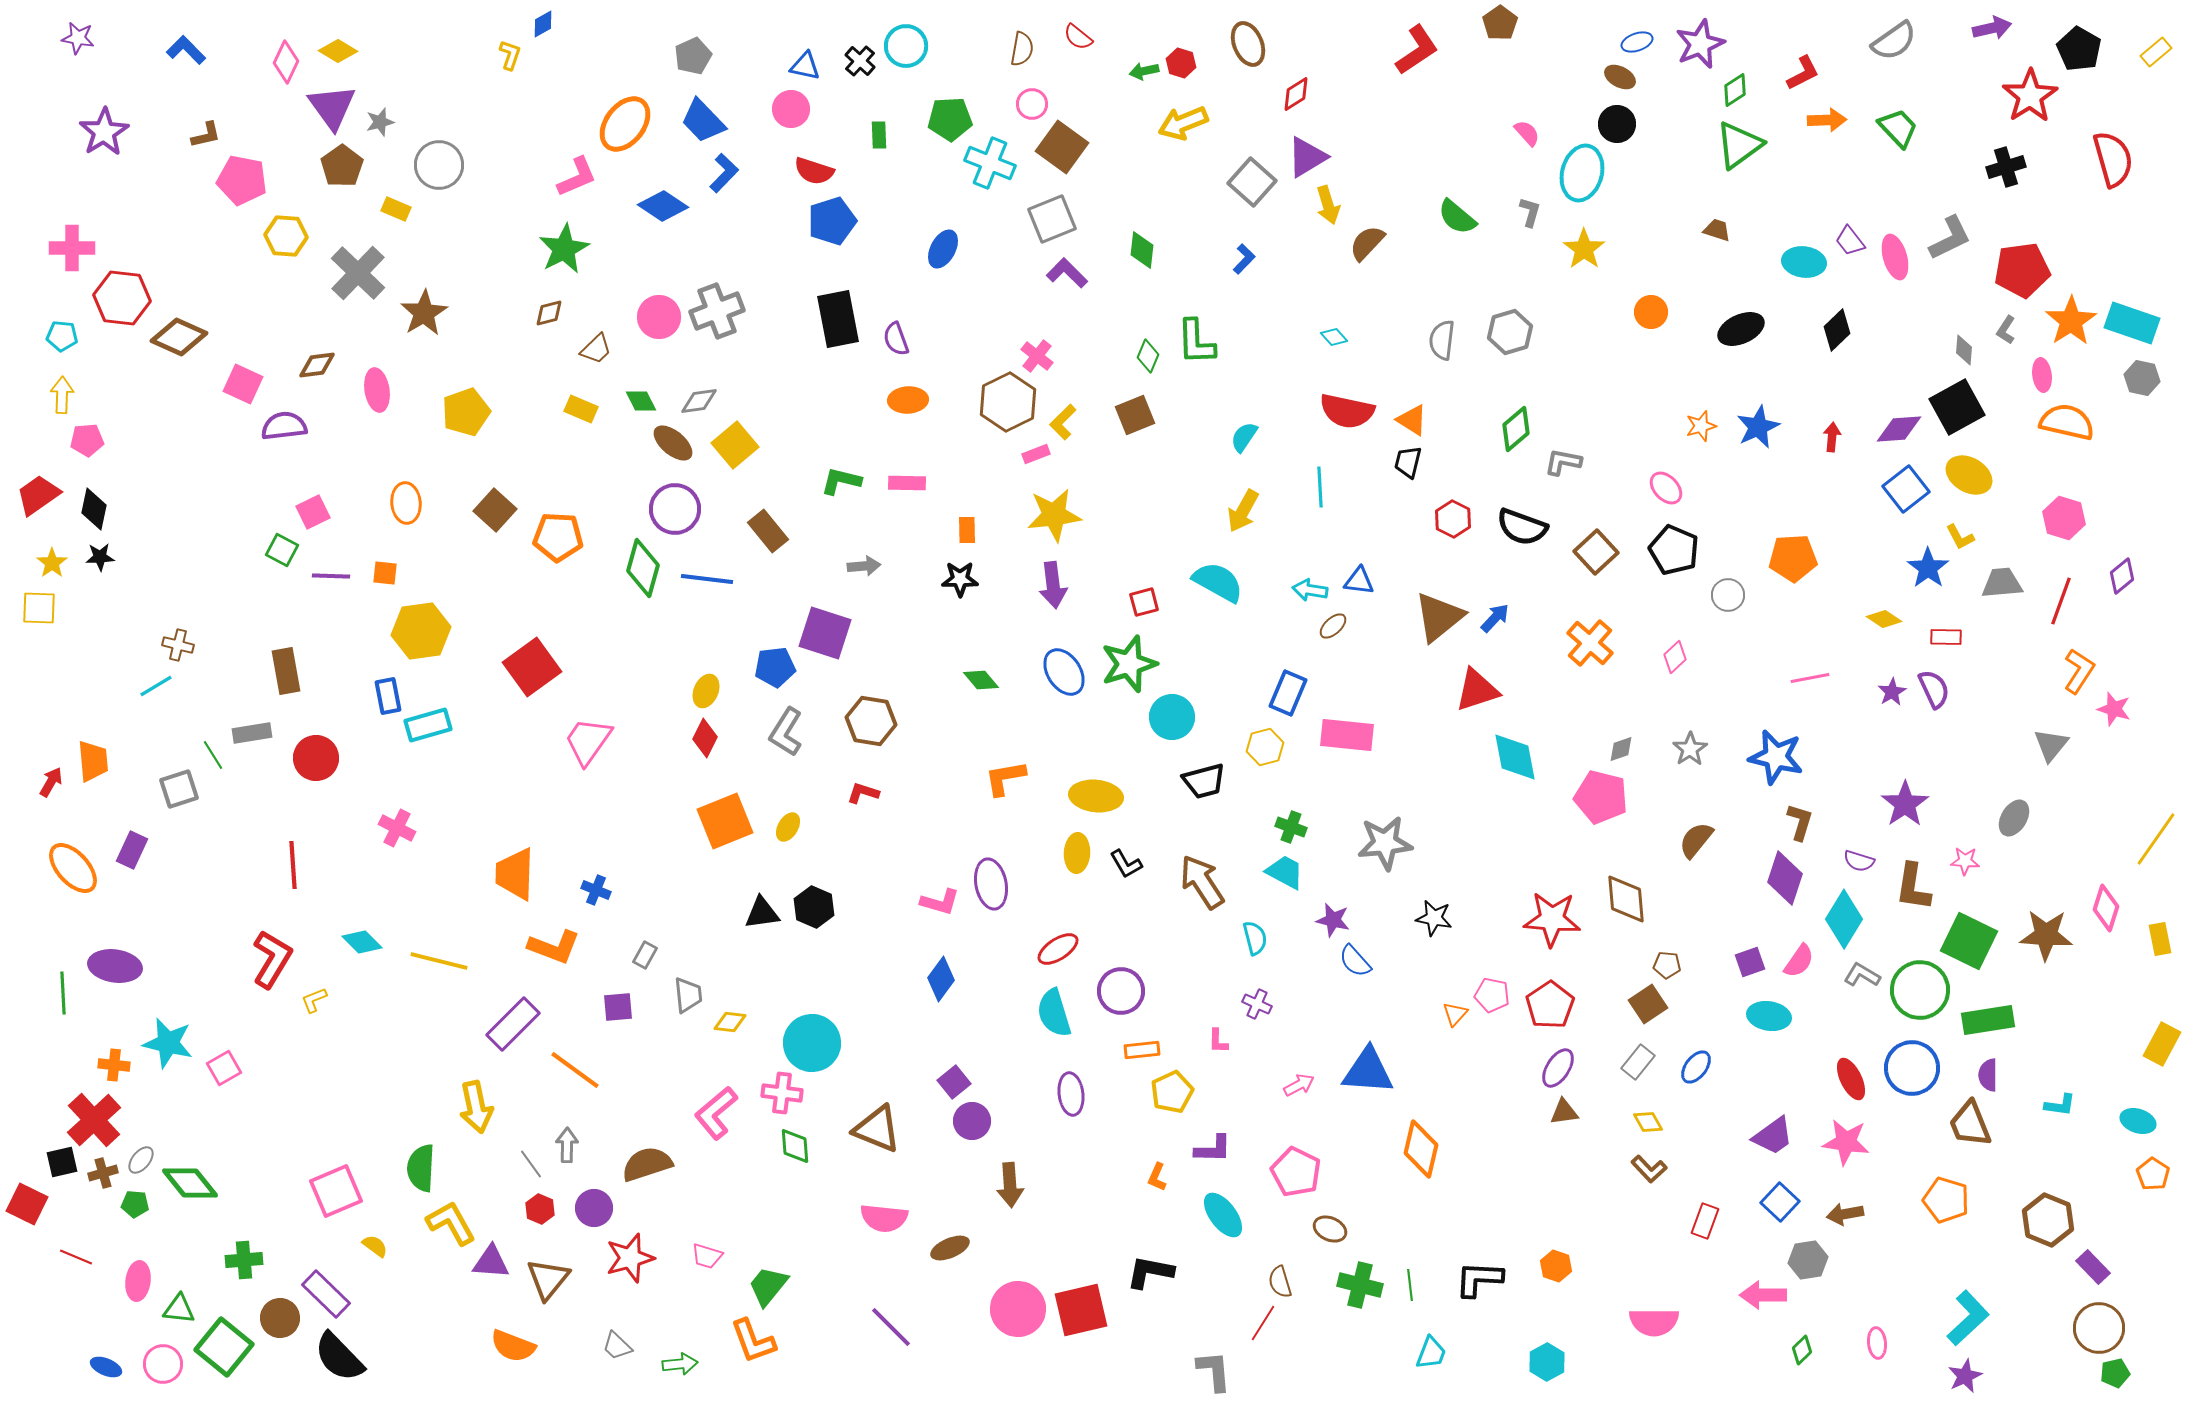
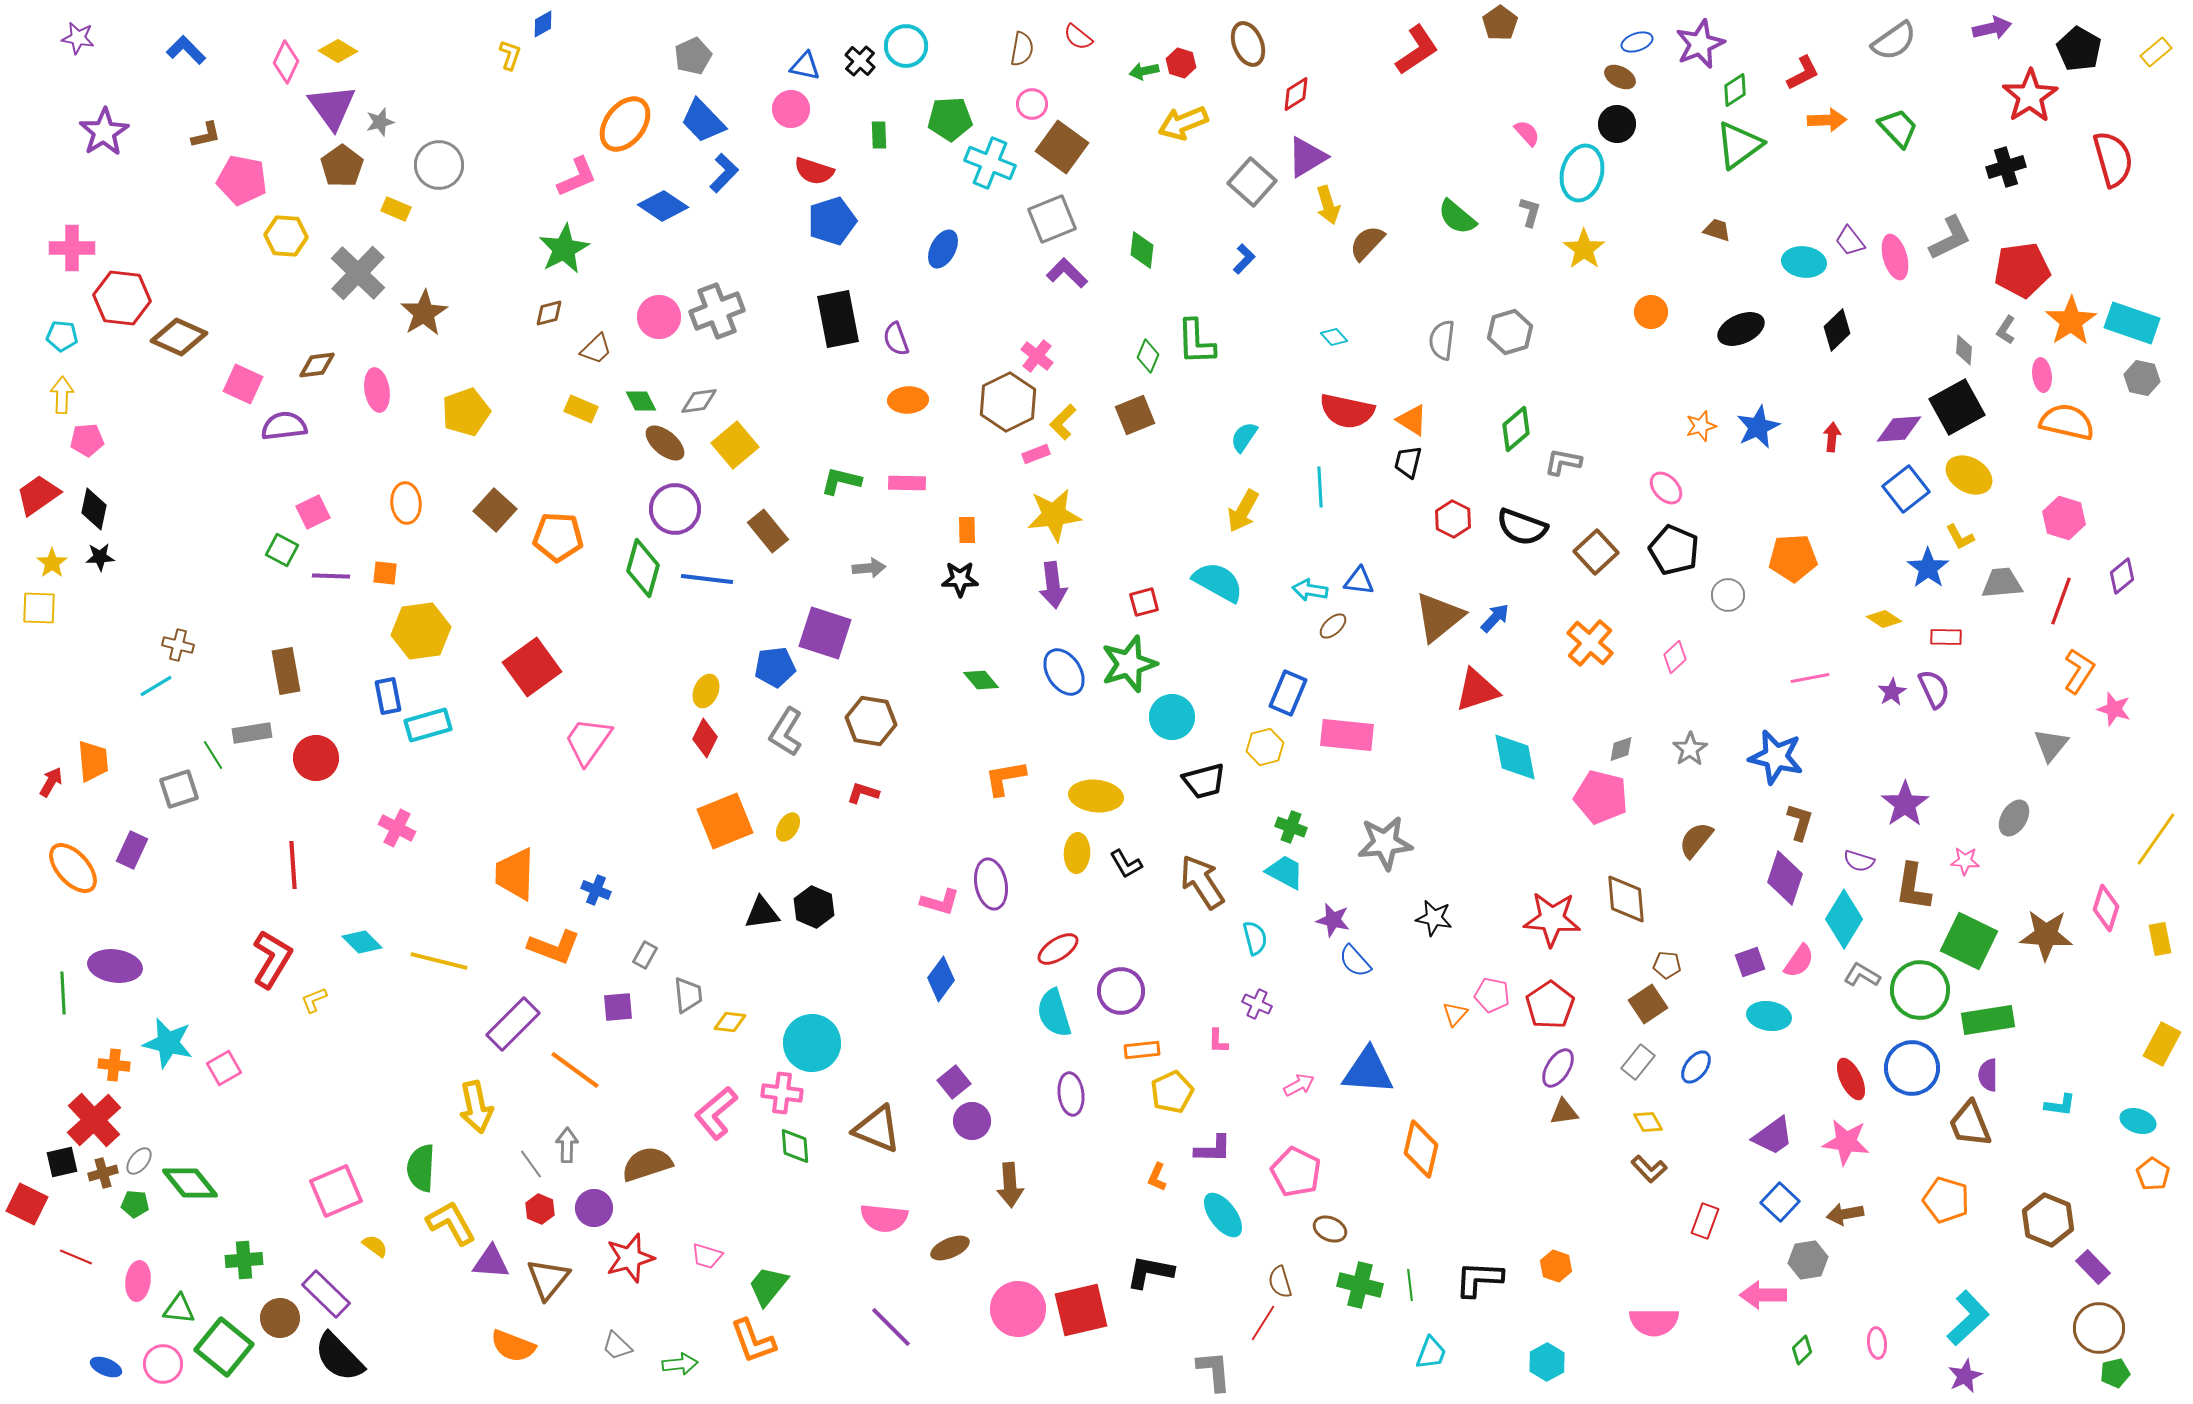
brown ellipse at (673, 443): moved 8 px left
gray arrow at (864, 566): moved 5 px right, 2 px down
gray ellipse at (141, 1160): moved 2 px left, 1 px down
